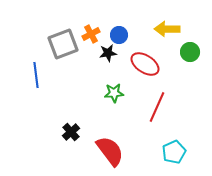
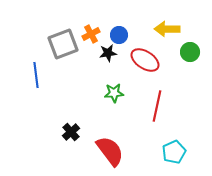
red ellipse: moved 4 px up
red line: moved 1 px up; rotated 12 degrees counterclockwise
